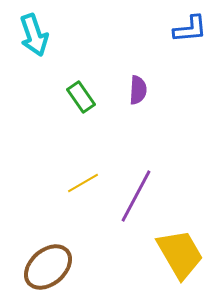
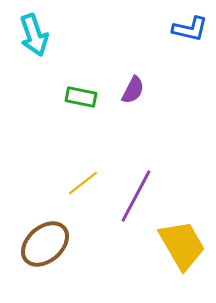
blue L-shape: rotated 18 degrees clockwise
purple semicircle: moved 5 px left; rotated 24 degrees clockwise
green rectangle: rotated 44 degrees counterclockwise
yellow line: rotated 8 degrees counterclockwise
yellow trapezoid: moved 2 px right, 9 px up
brown ellipse: moved 3 px left, 23 px up
